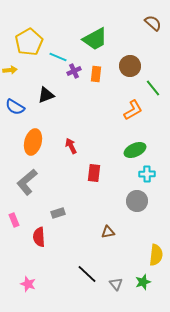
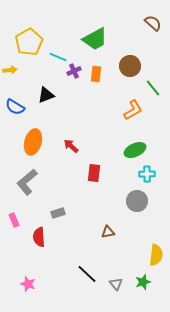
red arrow: rotated 21 degrees counterclockwise
